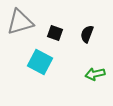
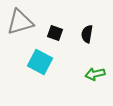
black semicircle: rotated 12 degrees counterclockwise
